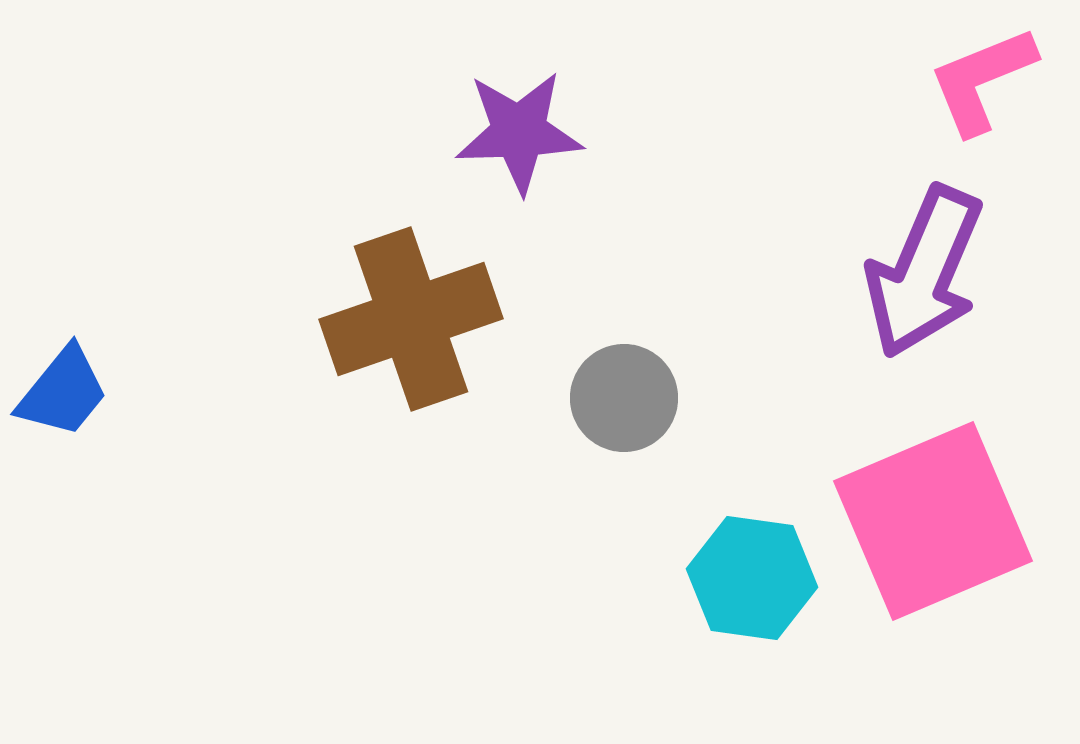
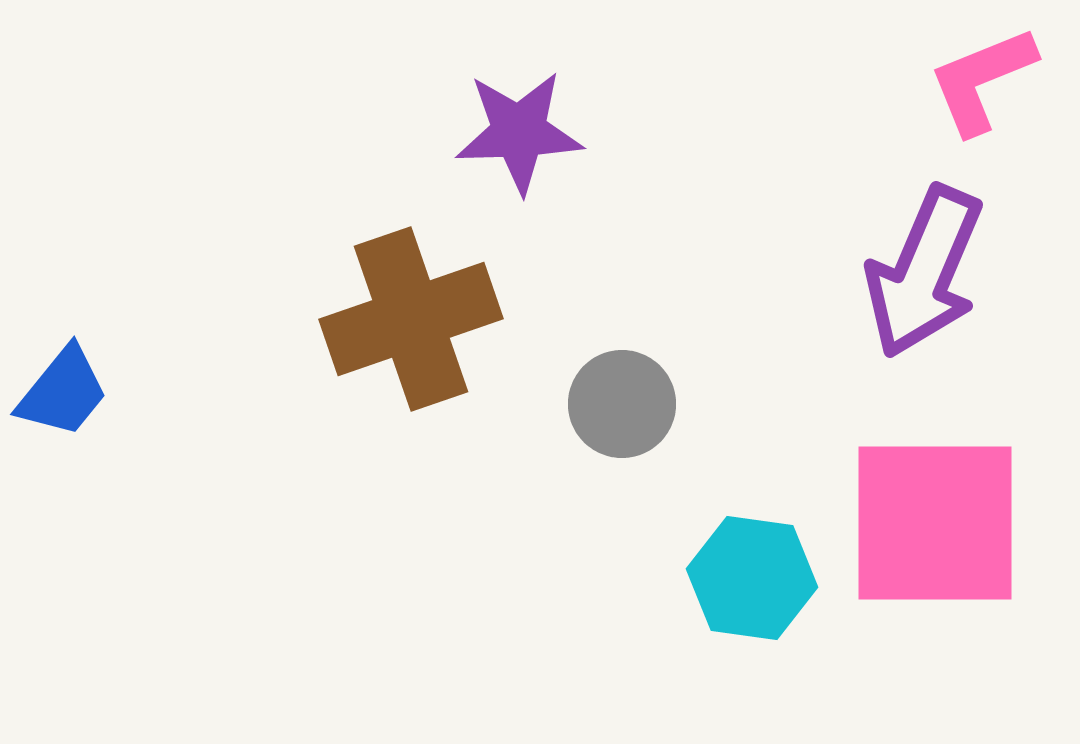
gray circle: moved 2 px left, 6 px down
pink square: moved 2 px right, 2 px down; rotated 23 degrees clockwise
